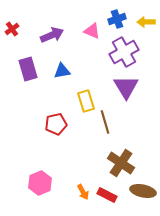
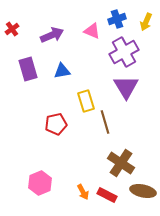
yellow arrow: rotated 66 degrees counterclockwise
